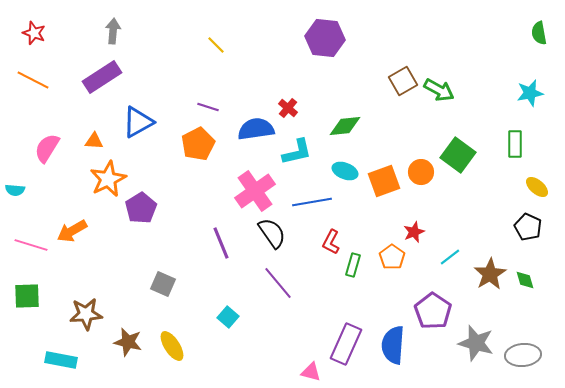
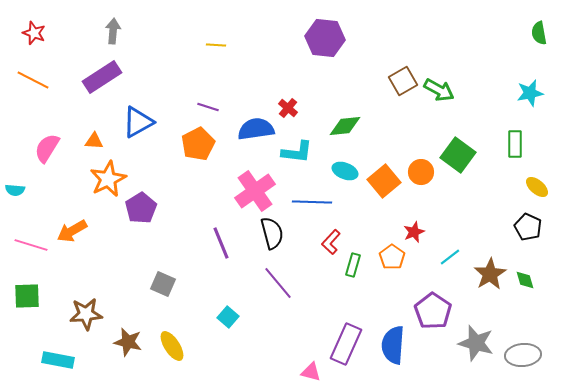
yellow line at (216, 45): rotated 42 degrees counterclockwise
cyan L-shape at (297, 152): rotated 20 degrees clockwise
orange square at (384, 181): rotated 20 degrees counterclockwise
blue line at (312, 202): rotated 12 degrees clockwise
black semicircle at (272, 233): rotated 20 degrees clockwise
red L-shape at (331, 242): rotated 15 degrees clockwise
cyan rectangle at (61, 360): moved 3 px left
